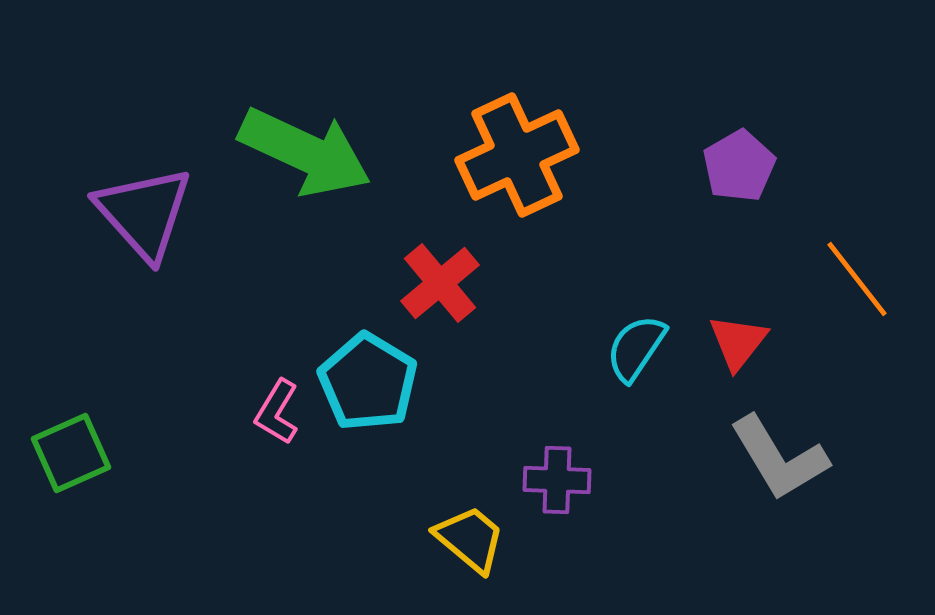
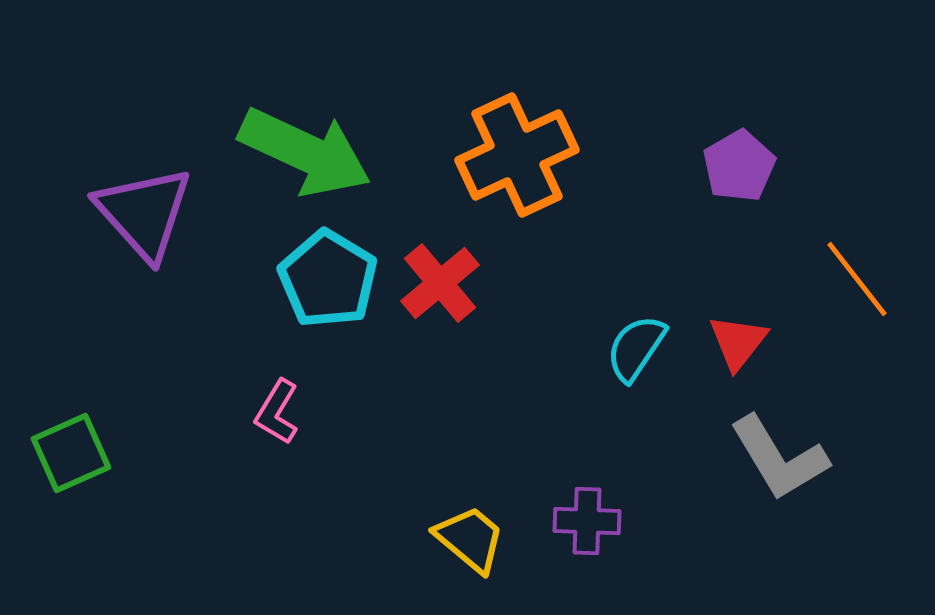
cyan pentagon: moved 40 px left, 103 px up
purple cross: moved 30 px right, 41 px down
